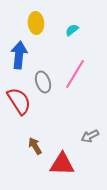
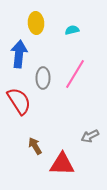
cyan semicircle: rotated 24 degrees clockwise
blue arrow: moved 1 px up
gray ellipse: moved 4 px up; rotated 20 degrees clockwise
